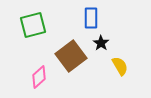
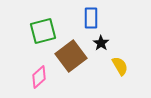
green square: moved 10 px right, 6 px down
